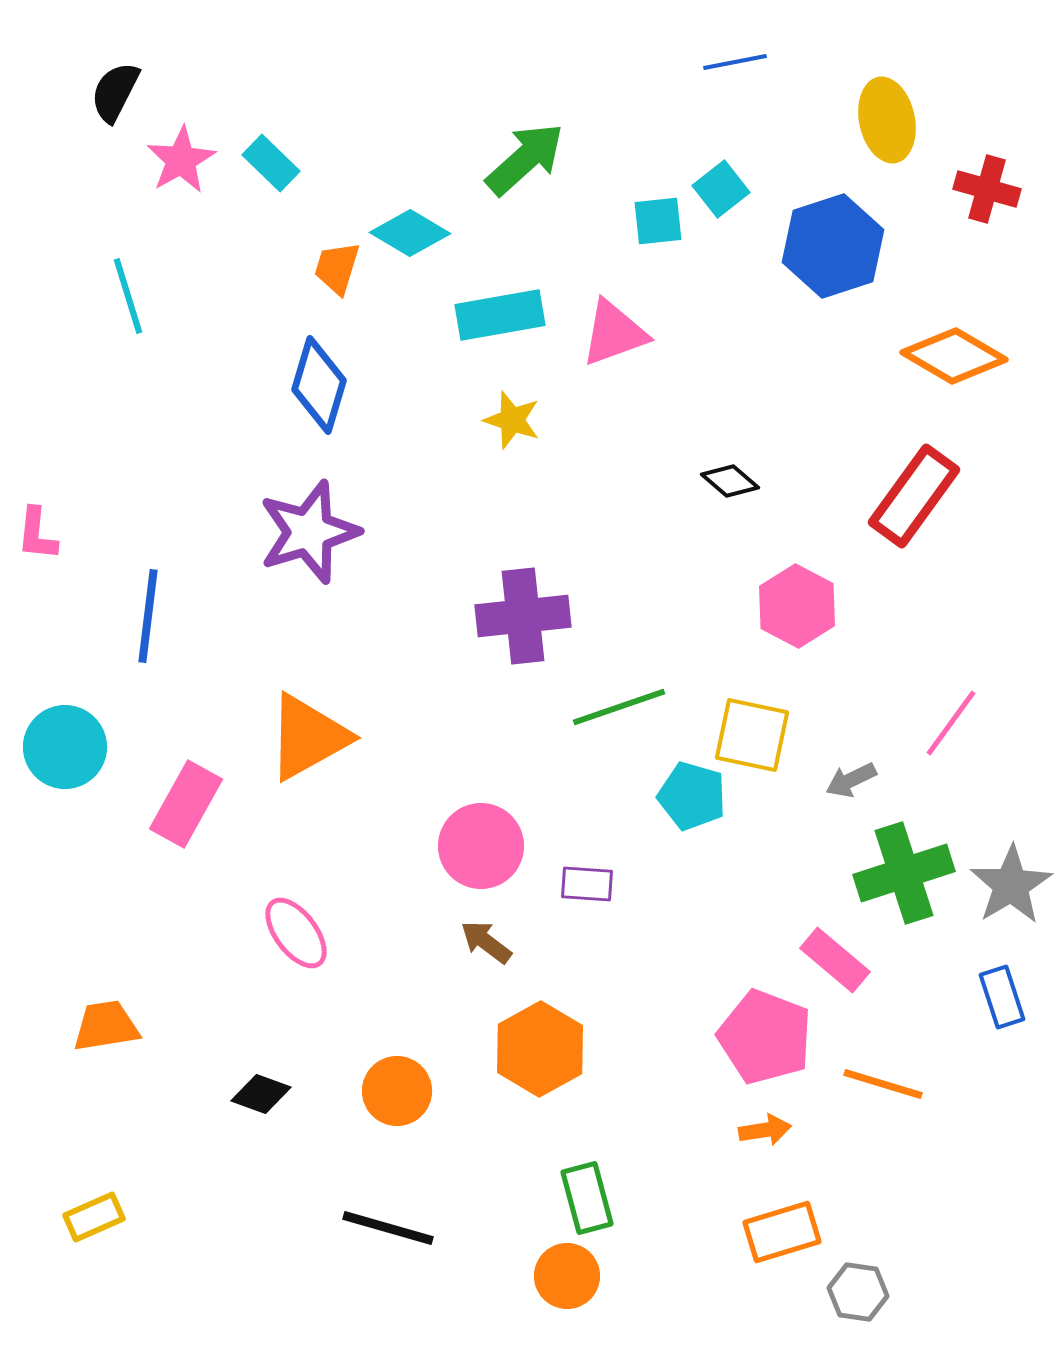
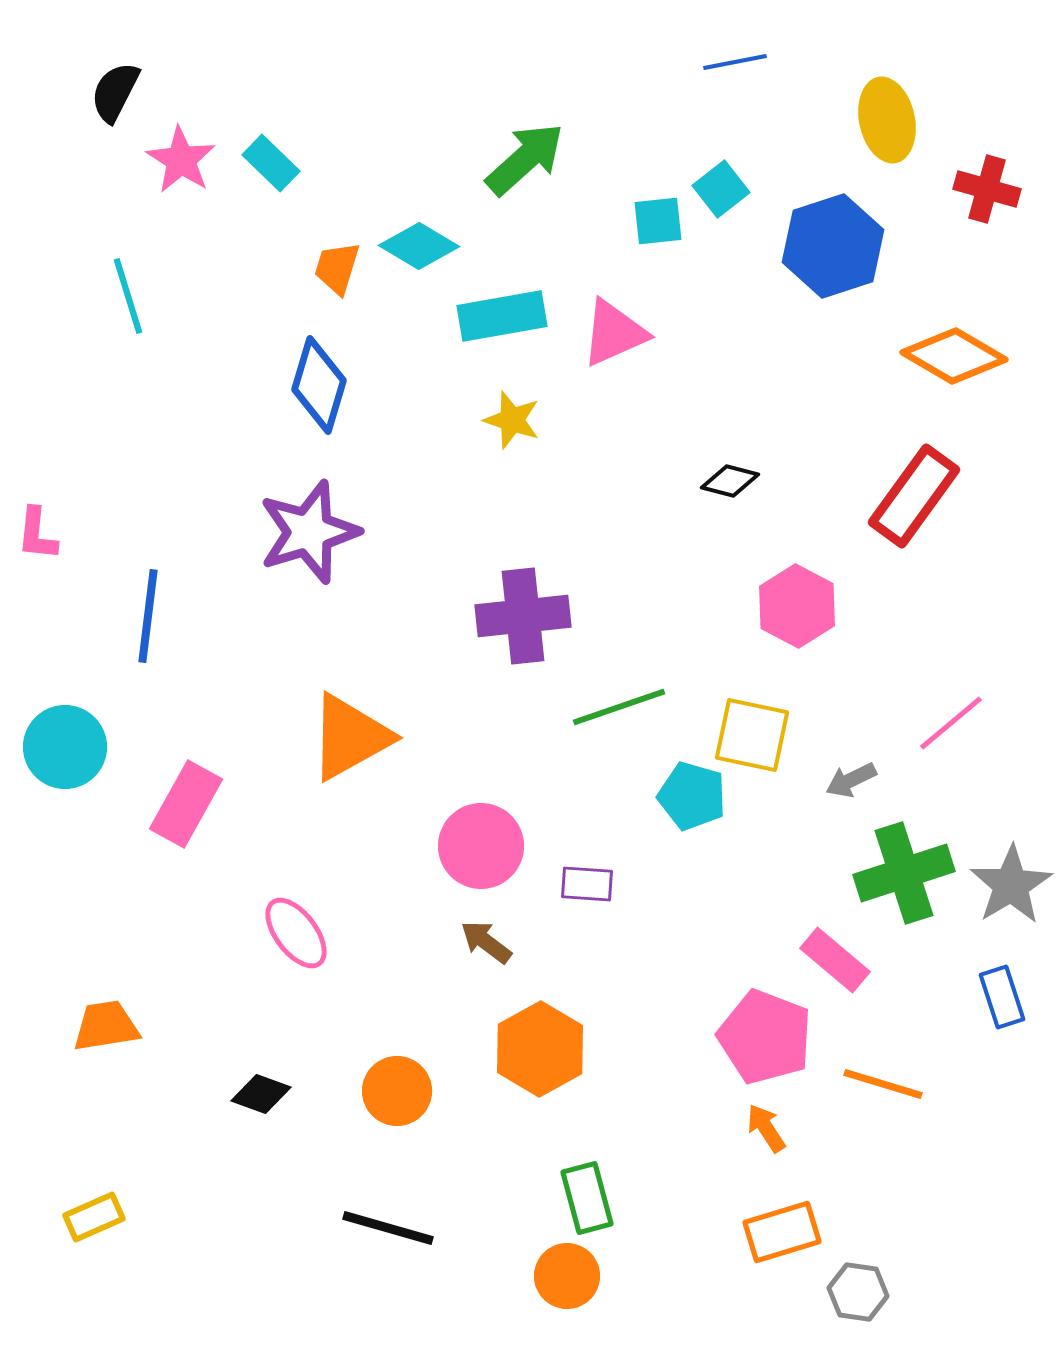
pink star at (181, 160): rotated 10 degrees counterclockwise
cyan diamond at (410, 233): moved 9 px right, 13 px down
cyan rectangle at (500, 315): moved 2 px right, 1 px down
pink triangle at (614, 333): rotated 4 degrees counterclockwise
black diamond at (730, 481): rotated 26 degrees counterclockwise
pink line at (951, 723): rotated 14 degrees clockwise
orange triangle at (308, 737): moved 42 px right
orange arrow at (765, 1130): moved 1 px right, 2 px up; rotated 114 degrees counterclockwise
